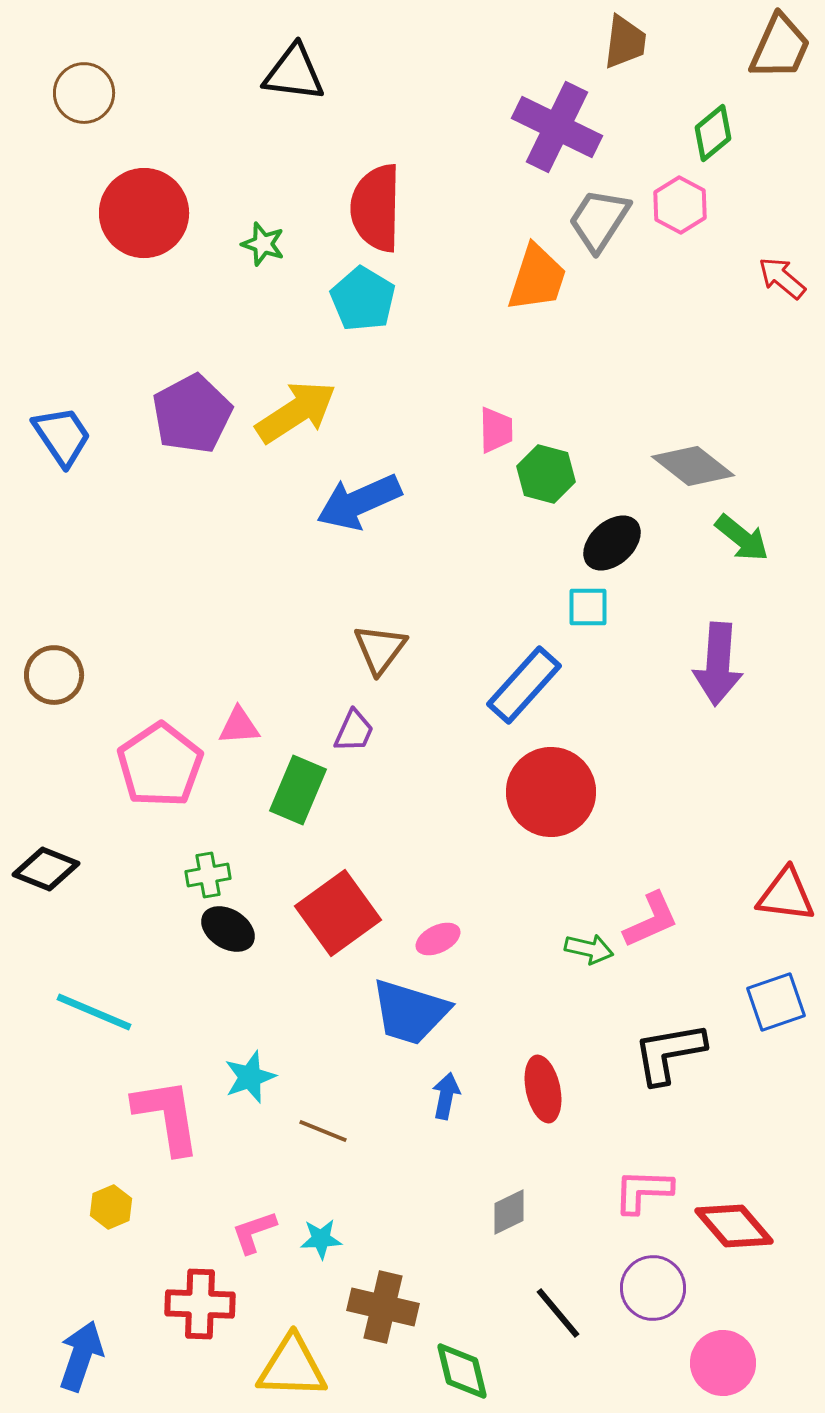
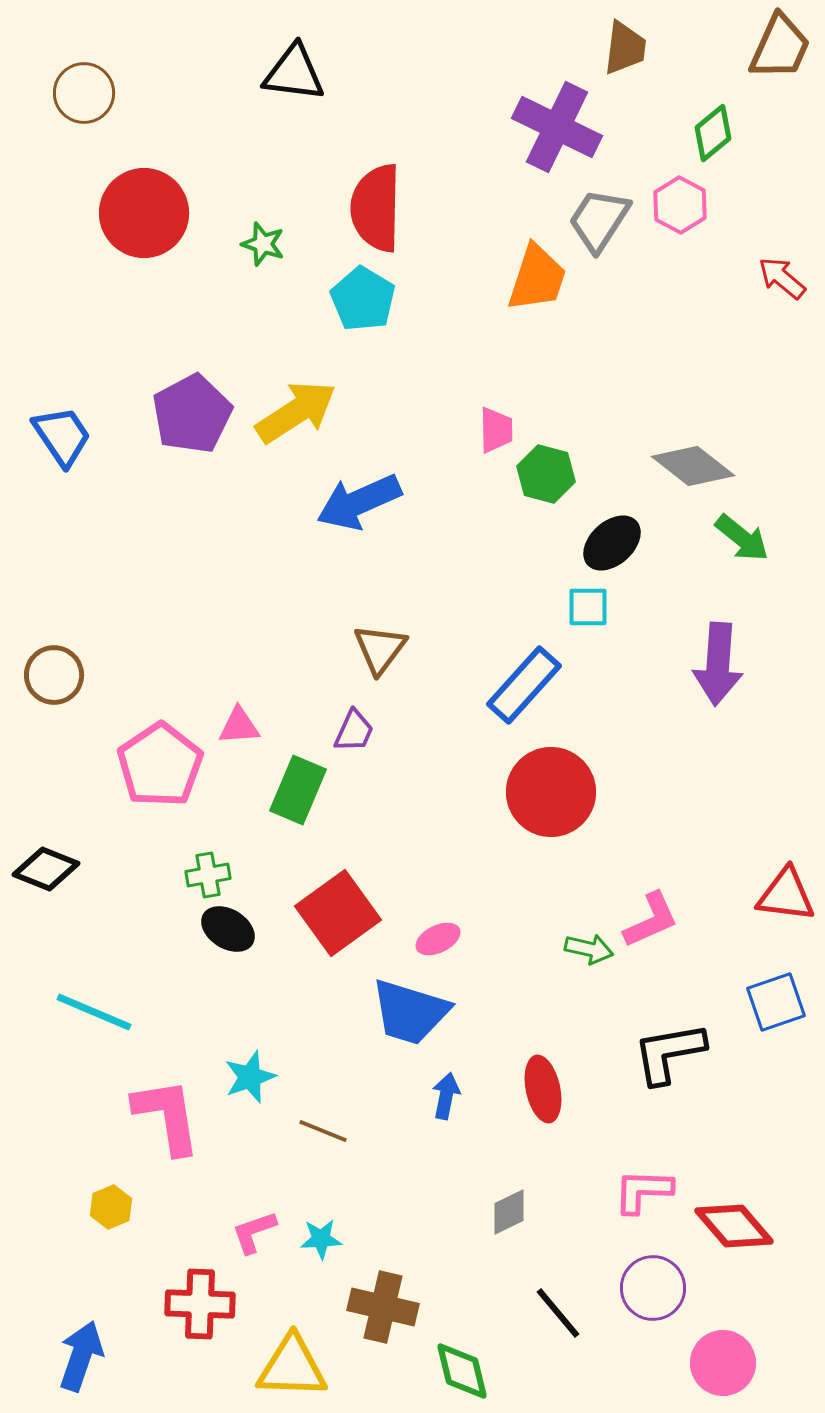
brown trapezoid at (625, 42): moved 6 px down
